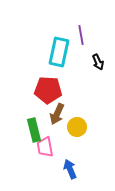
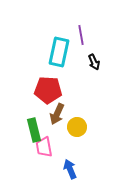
black arrow: moved 4 px left
pink trapezoid: moved 1 px left
